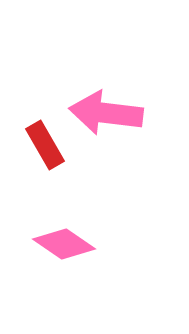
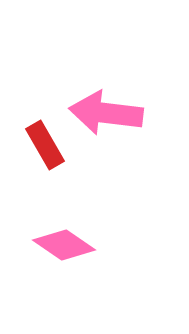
pink diamond: moved 1 px down
